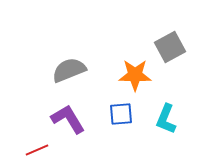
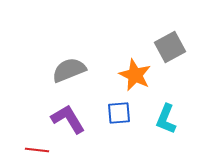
orange star: rotated 24 degrees clockwise
blue square: moved 2 px left, 1 px up
red line: rotated 30 degrees clockwise
